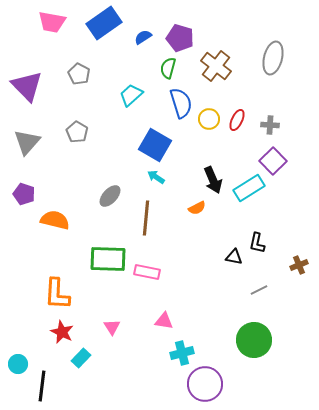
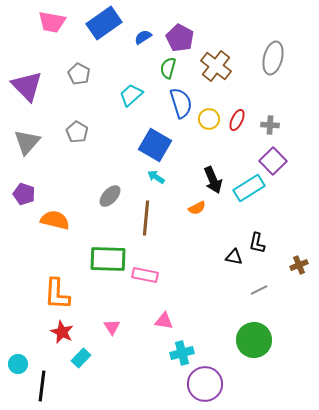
purple pentagon at (180, 38): rotated 12 degrees clockwise
pink rectangle at (147, 272): moved 2 px left, 3 px down
